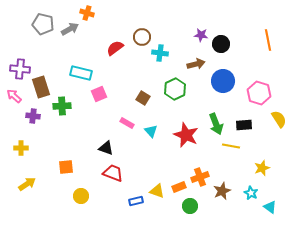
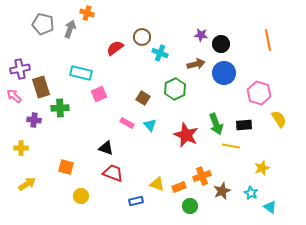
gray arrow at (70, 29): rotated 42 degrees counterclockwise
cyan cross at (160, 53): rotated 14 degrees clockwise
purple cross at (20, 69): rotated 18 degrees counterclockwise
blue circle at (223, 81): moved 1 px right, 8 px up
green cross at (62, 106): moved 2 px left, 2 px down
purple cross at (33, 116): moved 1 px right, 4 px down
cyan triangle at (151, 131): moved 1 px left, 6 px up
orange square at (66, 167): rotated 21 degrees clockwise
orange cross at (200, 177): moved 2 px right, 1 px up
yellow triangle at (157, 191): moved 7 px up
